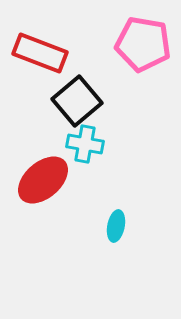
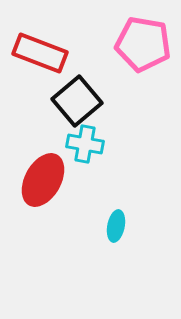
red ellipse: rotated 20 degrees counterclockwise
